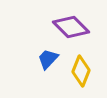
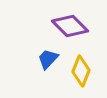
purple diamond: moved 1 px left, 1 px up
